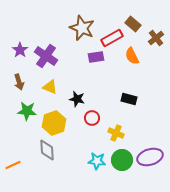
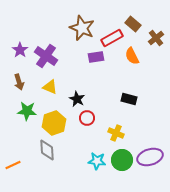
black star: rotated 14 degrees clockwise
red circle: moved 5 px left
